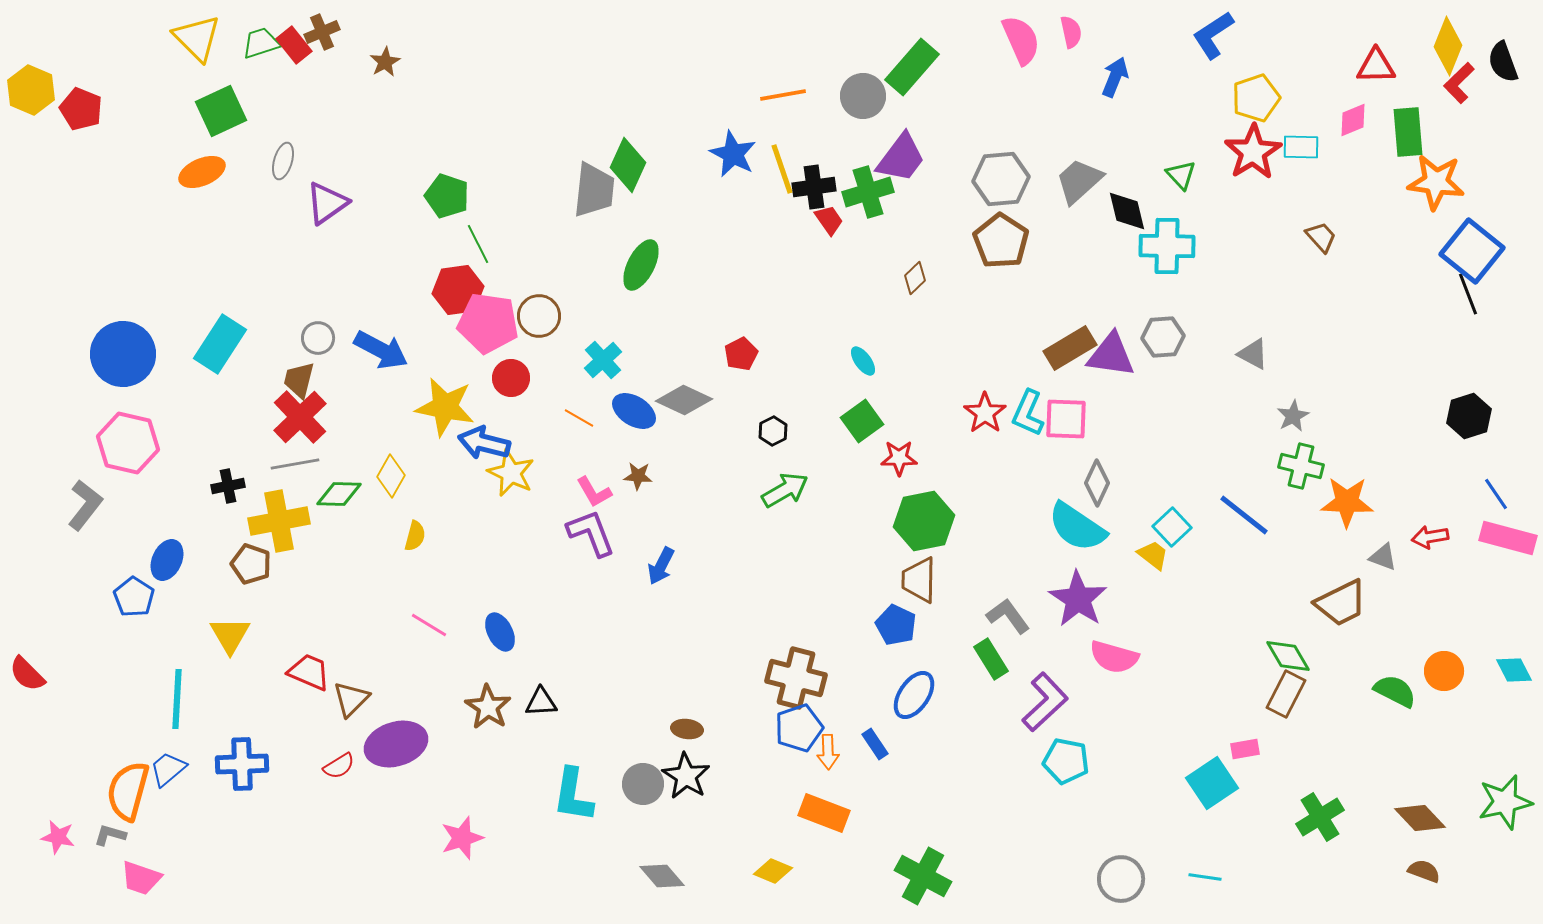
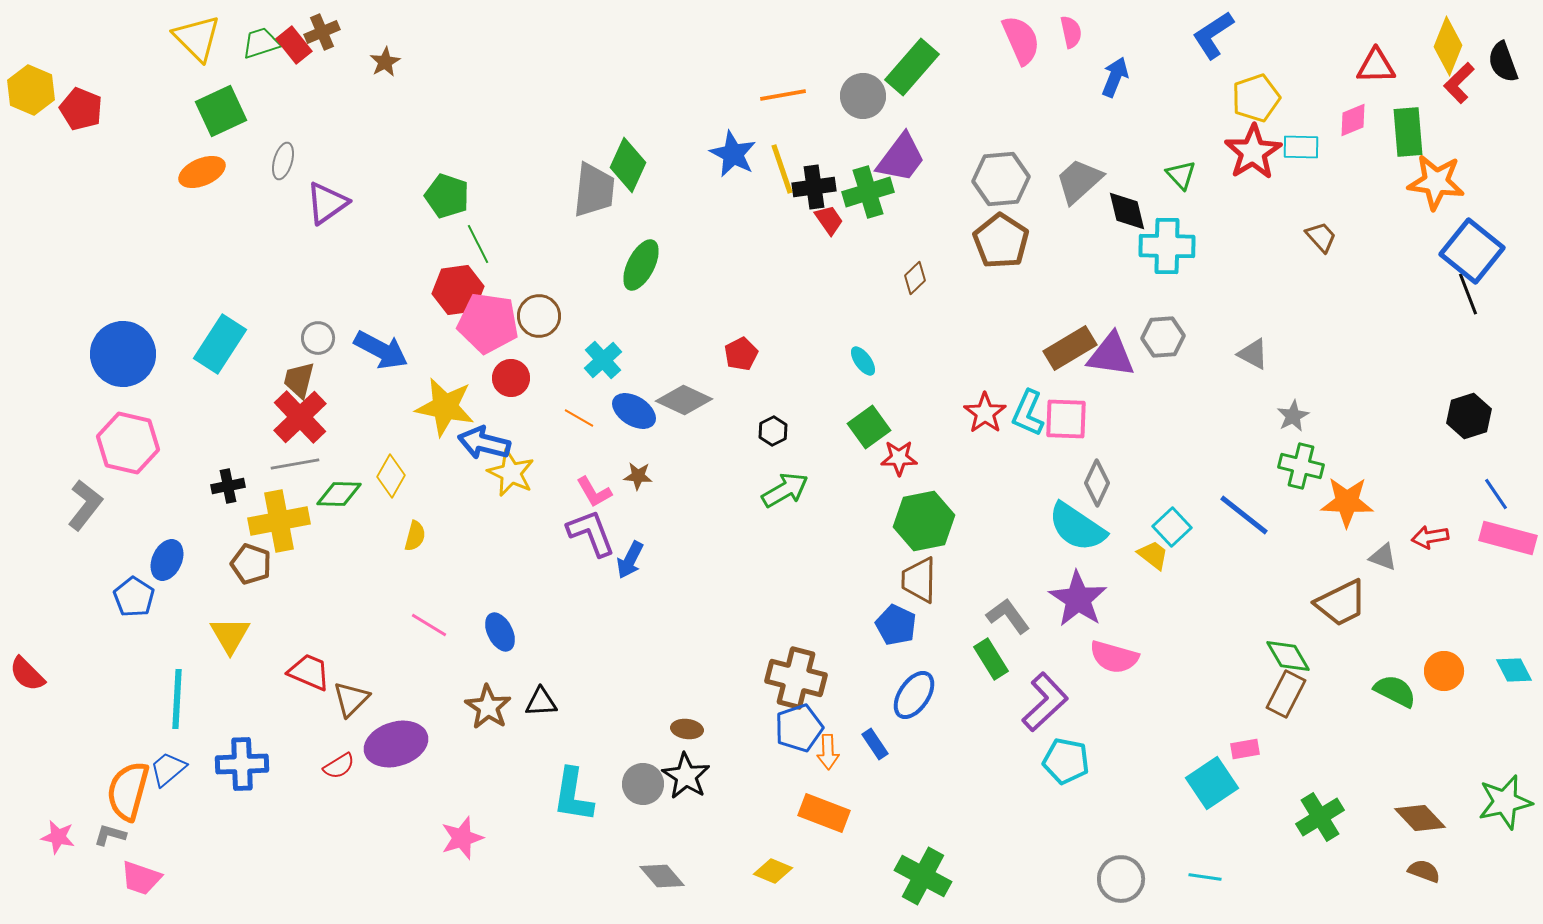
green square at (862, 421): moved 7 px right, 6 px down
blue arrow at (661, 566): moved 31 px left, 6 px up
